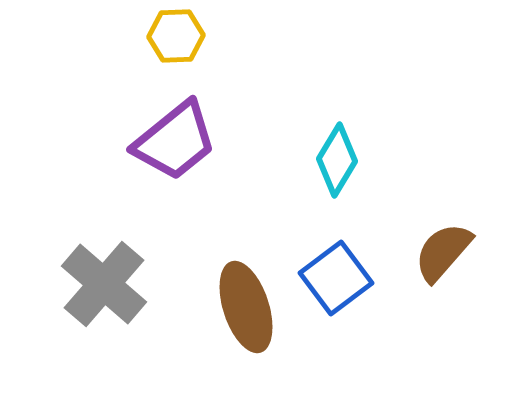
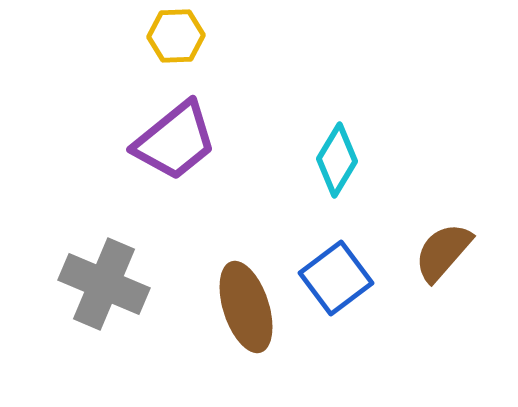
gray cross: rotated 18 degrees counterclockwise
